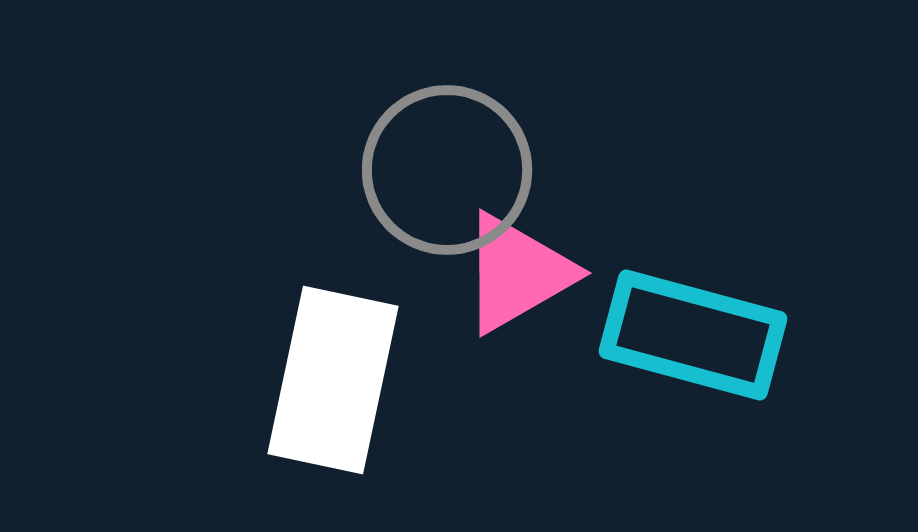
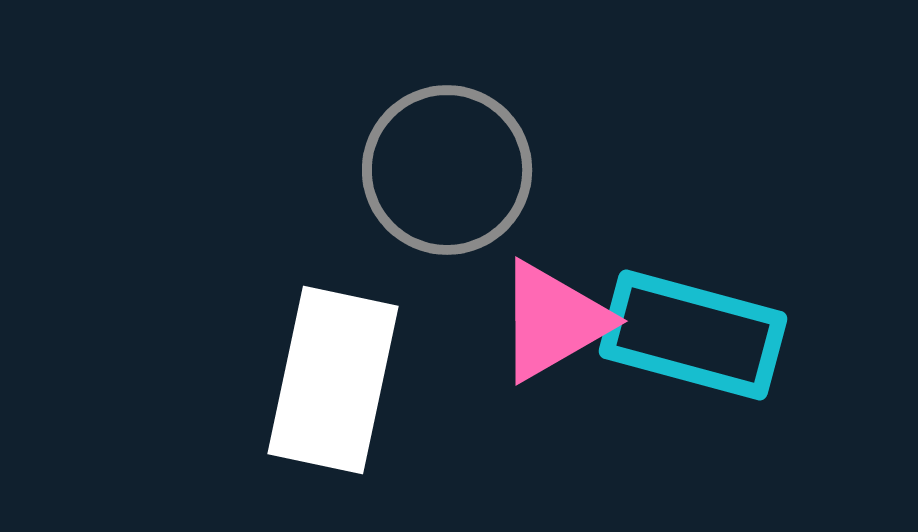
pink triangle: moved 36 px right, 48 px down
